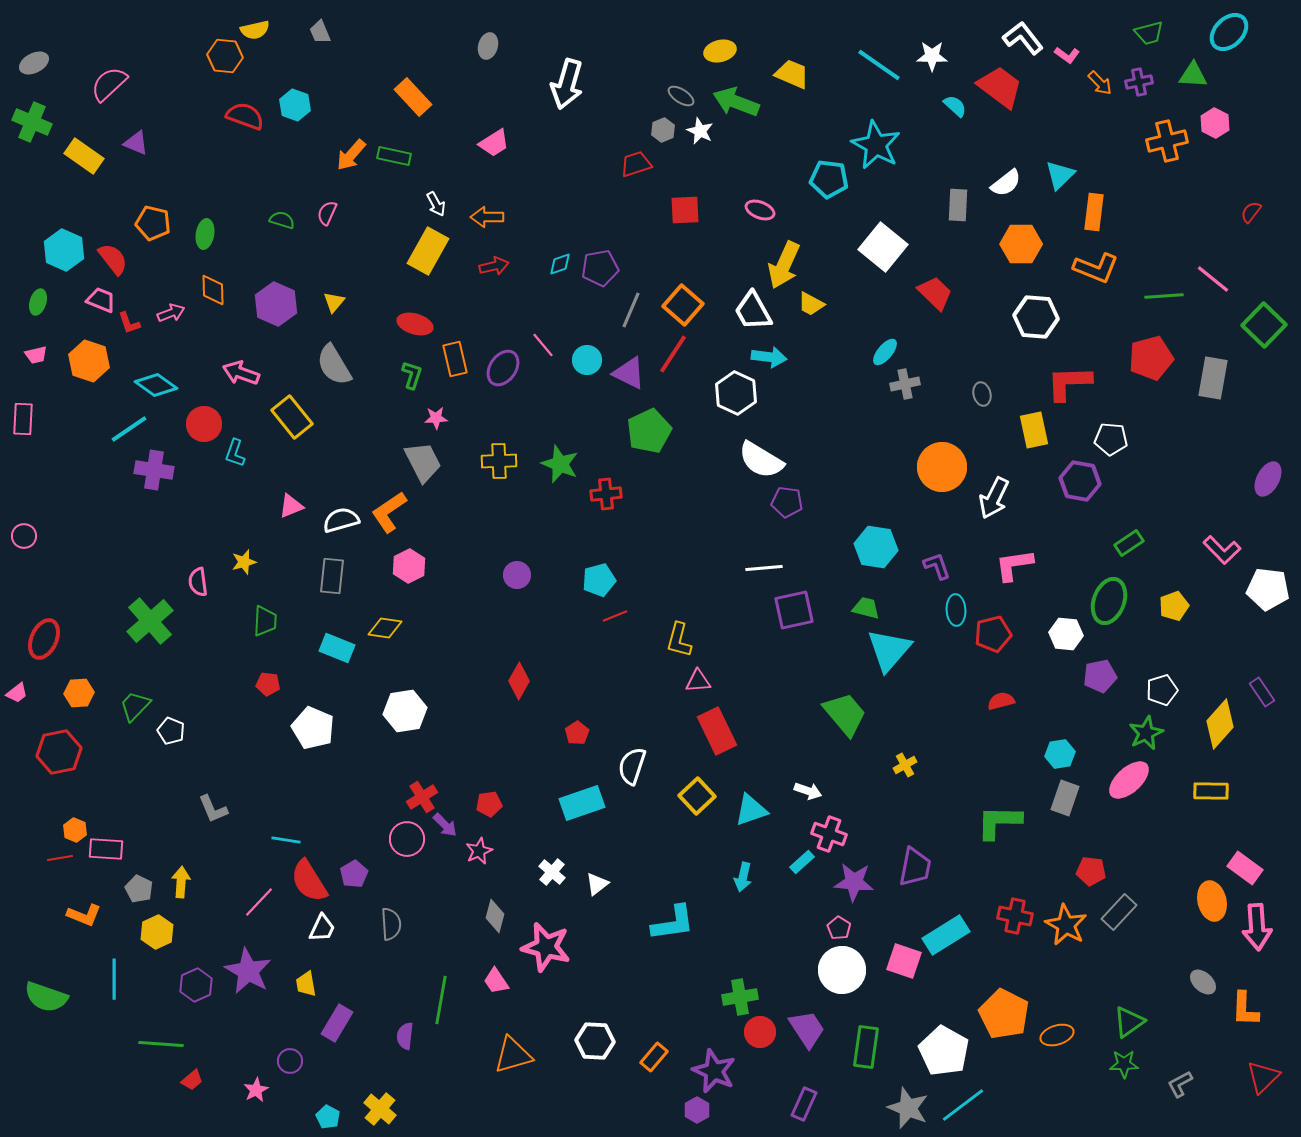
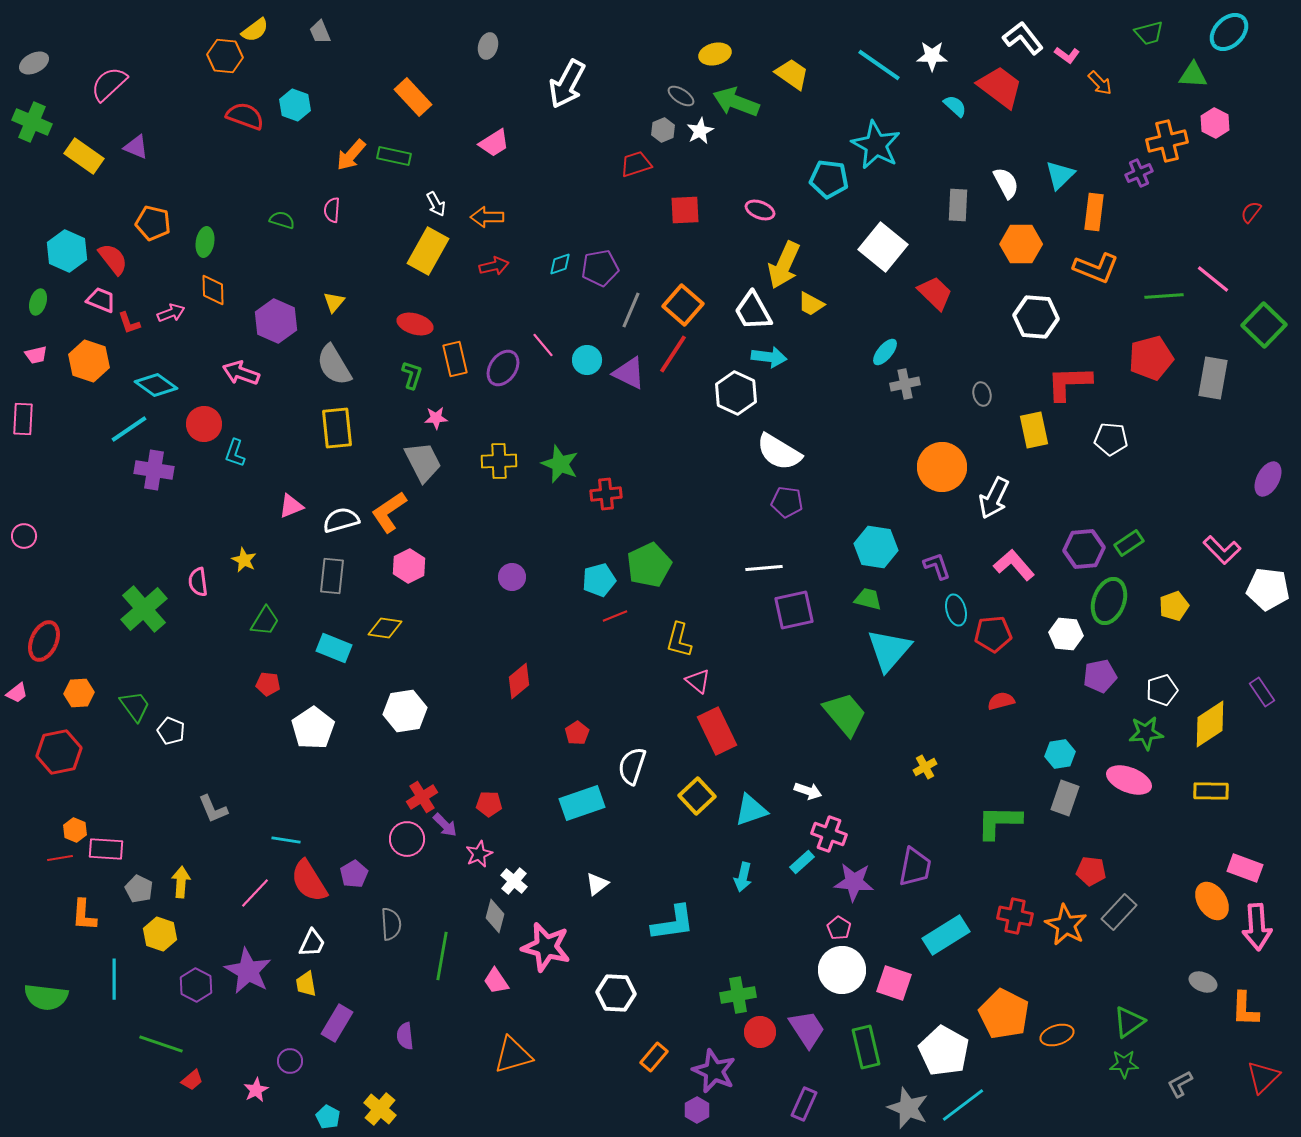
yellow semicircle at (255, 30): rotated 24 degrees counterclockwise
yellow ellipse at (720, 51): moved 5 px left, 3 px down
yellow trapezoid at (792, 74): rotated 12 degrees clockwise
purple cross at (1139, 82): moved 91 px down; rotated 12 degrees counterclockwise
white arrow at (567, 84): rotated 12 degrees clockwise
white star at (700, 131): rotated 20 degrees clockwise
purple triangle at (136, 143): moved 4 px down
white semicircle at (1006, 183): rotated 80 degrees counterclockwise
pink semicircle at (327, 213): moved 5 px right, 3 px up; rotated 20 degrees counterclockwise
green ellipse at (205, 234): moved 8 px down
cyan hexagon at (64, 250): moved 3 px right, 1 px down
purple hexagon at (276, 304): moved 17 px down
yellow rectangle at (292, 417): moved 45 px right, 11 px down; rotated 33 degrees clockwise
green pentagon at (649, 431): moved 134 px down
white semicircle at (761, 460): moved 18 px right, 8 px up
purple hexagon at (1080, 481): moved 4 px right, 68 px down; rotated 15 degrees counterclockwise
yellow star at (244, 562): moved 2 px up; rotated 30 degrees counterclockwise
pink L-shape at (1014, 565): rotated 57 degrees clockwise
purple circle at (517, 575): moved 5 px left, 2 px down
green trapezoid at (866, 608): moved 2 px right, 9 px up
cyan ellipse at (956, 610): rotated 12 degrees counterclockwise
green cross at (150, 621): moved 6 px left, 12 px up
green trapezoid at (265, 621): rotated 28 degrees clockwise
red pentagon at (993, 634): rotated 9 degrees clockwise
red ellipse at (44, 639): moved 2 px down
cyan rectangle at (337, 648): moved 3 px left
red diamond at (519, 681): rotated 21 degrees clockwise
pink triangle at (698, 681): rotated 44 degrees clockwise
green trapezoid at (135, 706): rotated 100 degrees clockwise
yellow diamond at (1220, 724): moved 10 px left; rotated 15 degrees clockwise
white pentagon at (313, 728): rotated 15 degrees clockwise
green star at (1146, 733): rotated 20 degrees clockwise
yellow cross at (905, 765): moved 20 px right, 2 px down
pink ellipse at (1129, 780): rotated 63 degrees clockwise
red pentagon at (489, 804): rotated 10 degrees clockwise
pink star at (479, 851): moved 3 px down
pink rectangle at (1245, 868): rotated 16 degrees counterclockwise
white cross at (552, 872): moved 38 px left, 9 px down
orange ellipse at (1212, 901): rotated 21 degrees counterclockwise
pink line at (259, 902): moved 4 px left, 9 px up
orange L-shape at (84, 915): rotated 72 degrees clockwise
white trapezoid at (322, 928): moved 10 px left, 15 px down
yellow hexagon at (157, 932): moved 3 px right, 2 px down; rotated 16 degrees counterclockwise
pink square at (904, 961): moved 10 px left, 22 px down
gray ellipse at (1203, 982): rotated 20 degrees counterclockwise
purple hexagon at (196, 985): rotated 8 degrees counterclockwise
green semicircle at (46, 997): rotated 12 degrees counterclockwise
green cross at (740, 997): moved 2 px left, 2 px up
green line at (441, 1000): moved 1 px right, 44 px up
purple semicircle at (405, 1036): rotated 12 degrees counterclockwise
white hexagon at (595, 1041): moved 21 px right, 48 px up
green line at (161, 1044): rotated 15 degrees clockwise
green rectangle at (866, 1047): rotated 21 degrees counterclockwise
